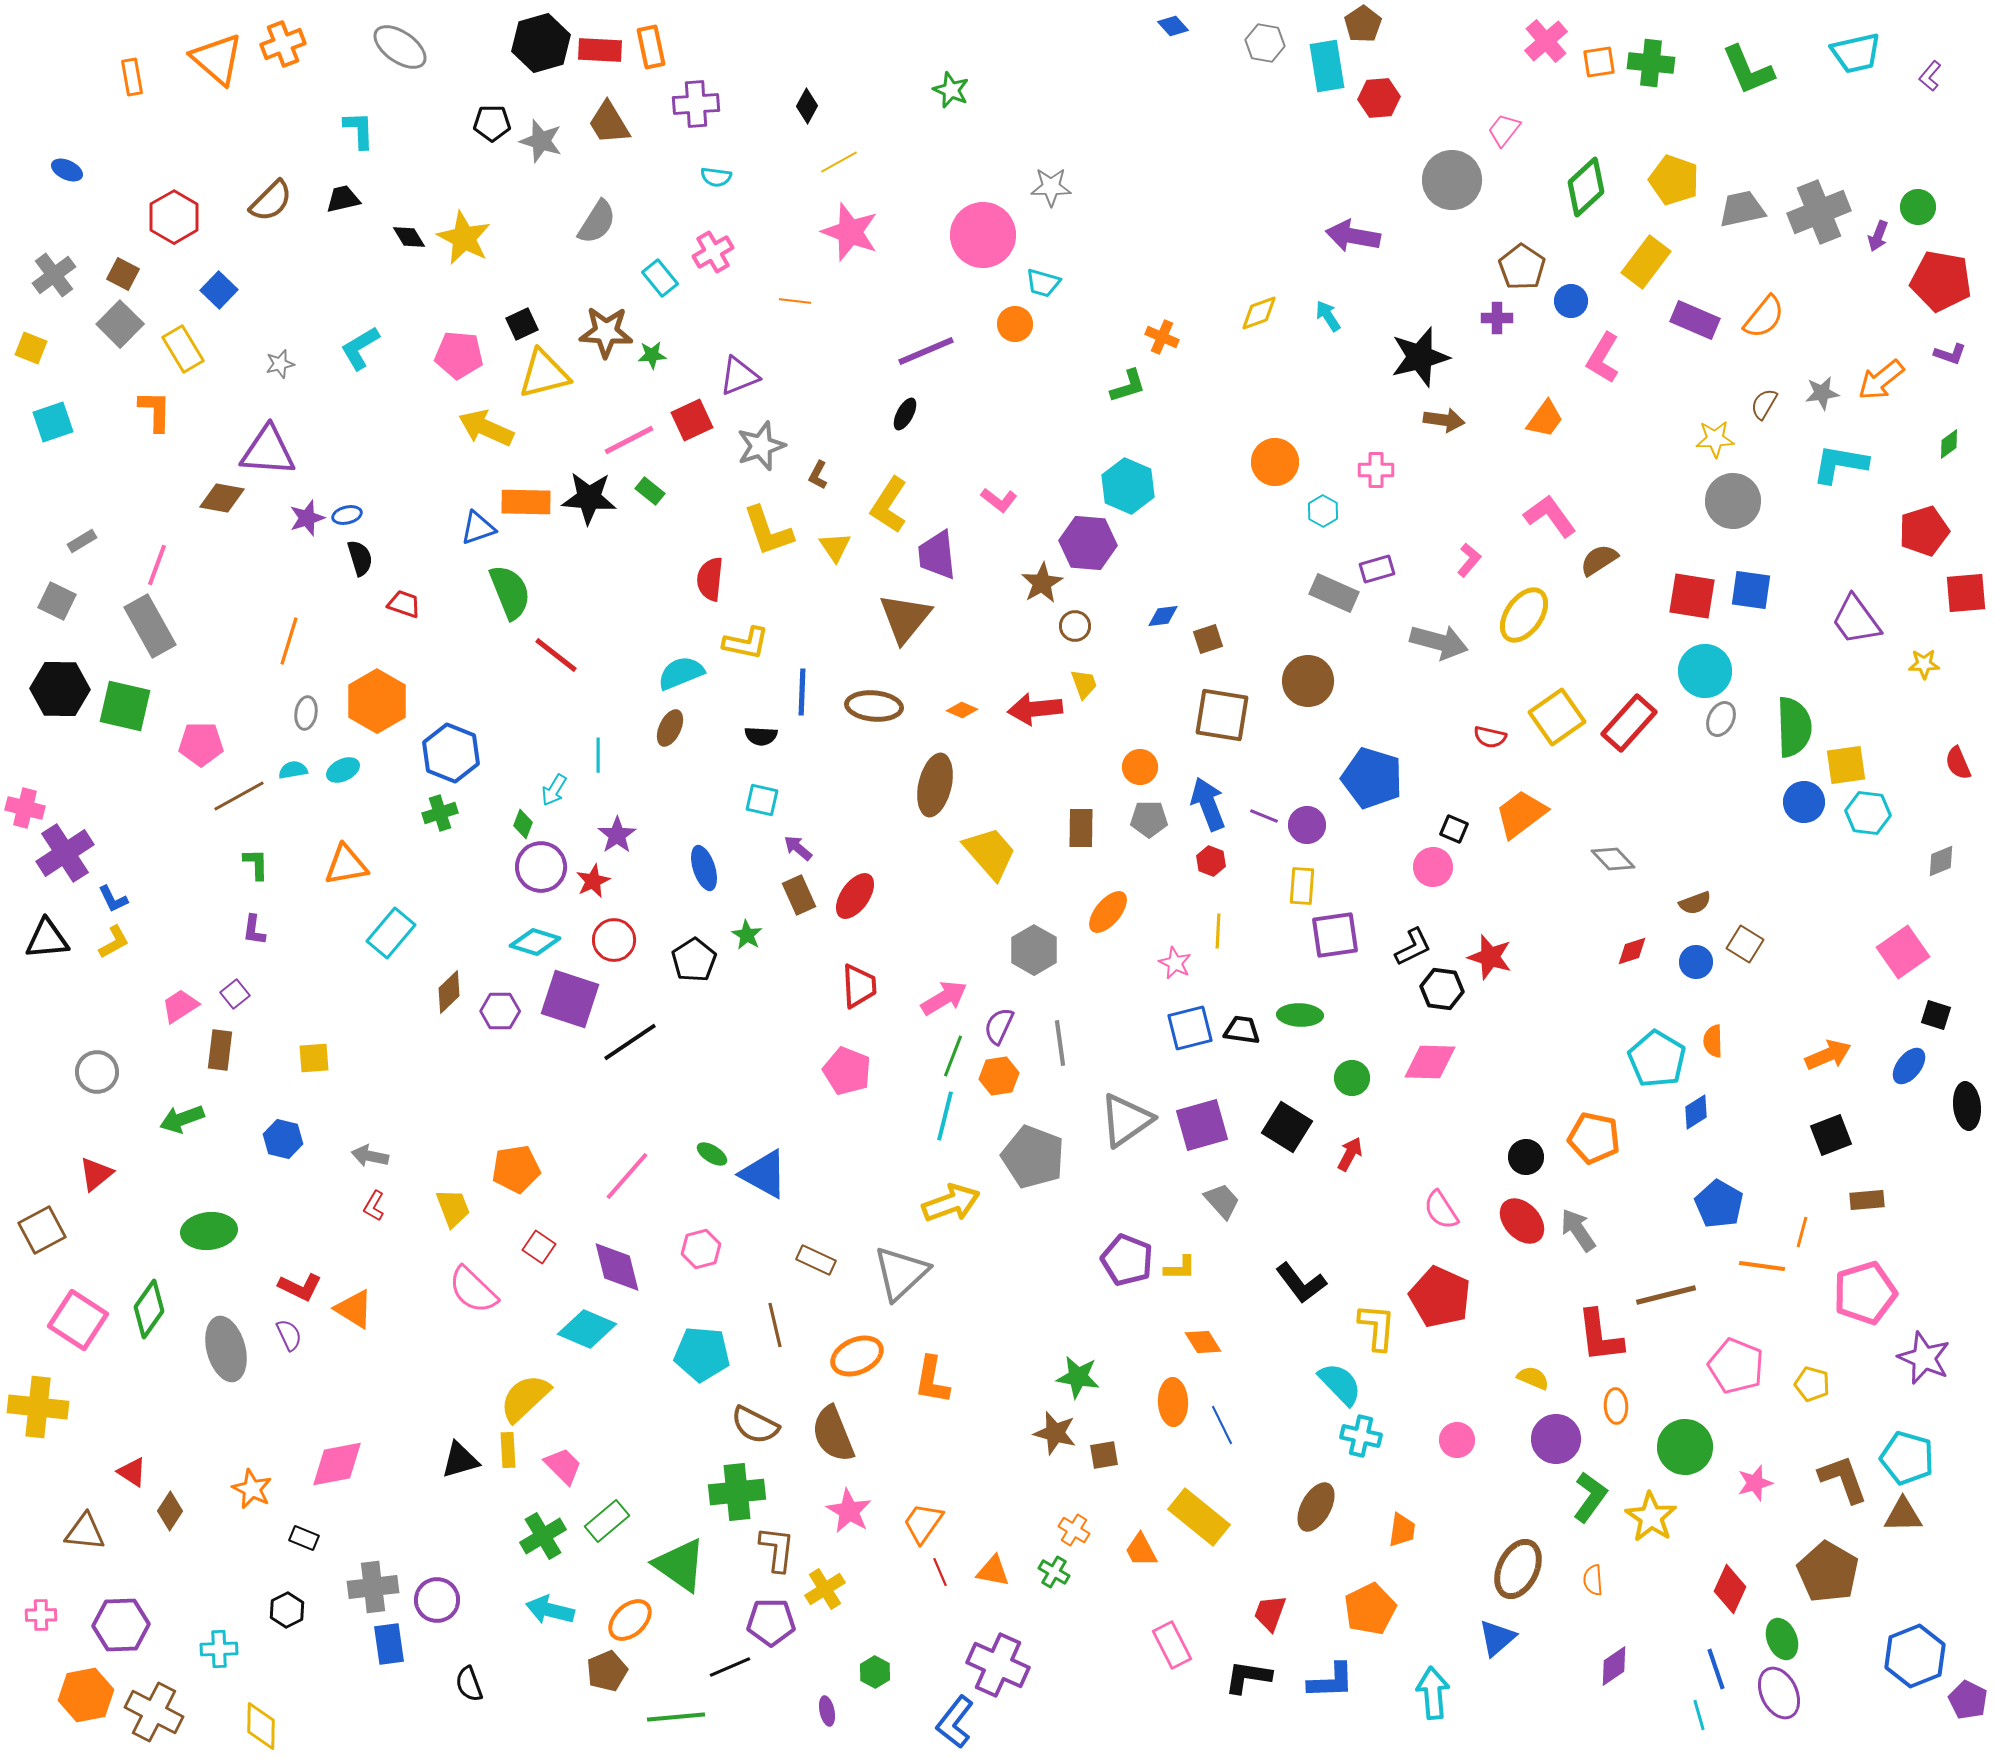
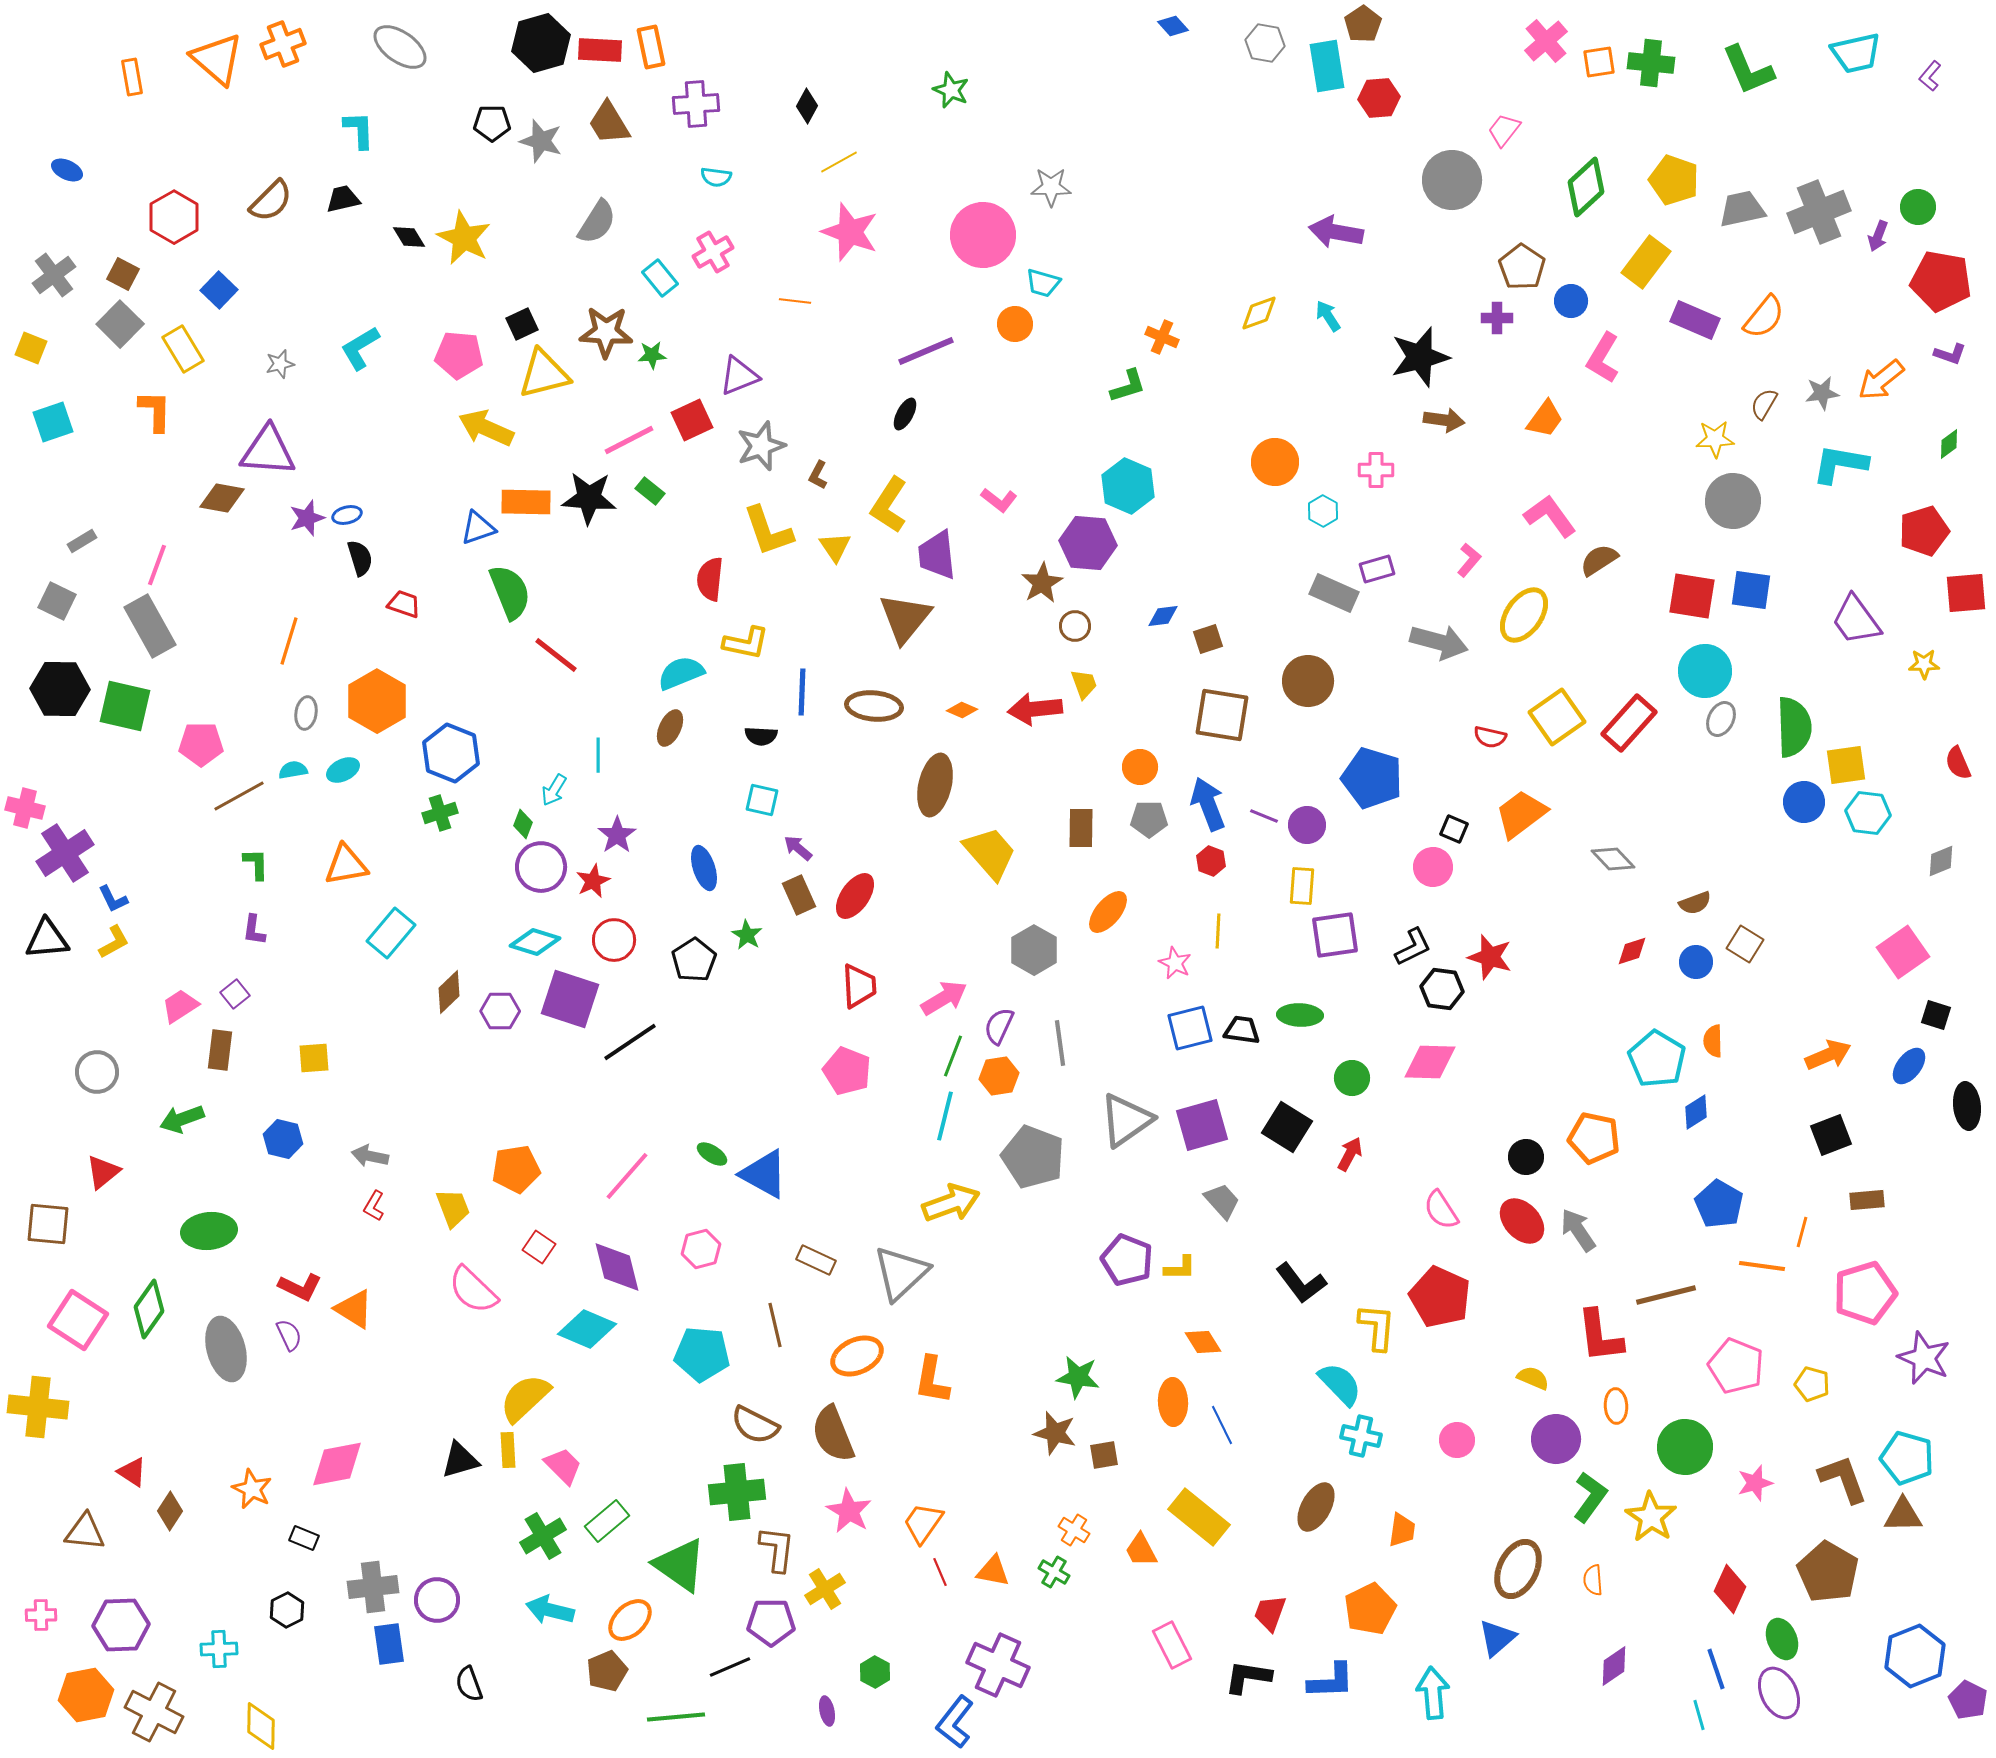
purple arrow at (1353, 236): moved 17 px left, 4 px up
red triangle at (96, 1174): moved 7 px right, 2 px up
brown square at (42, 1230): moved 6 px right, 6 px up; rotated 33 degrees clockwise
